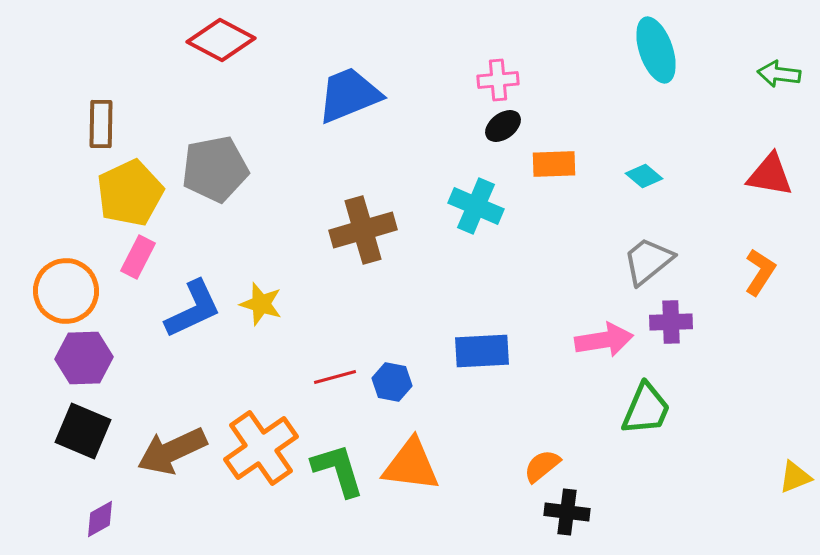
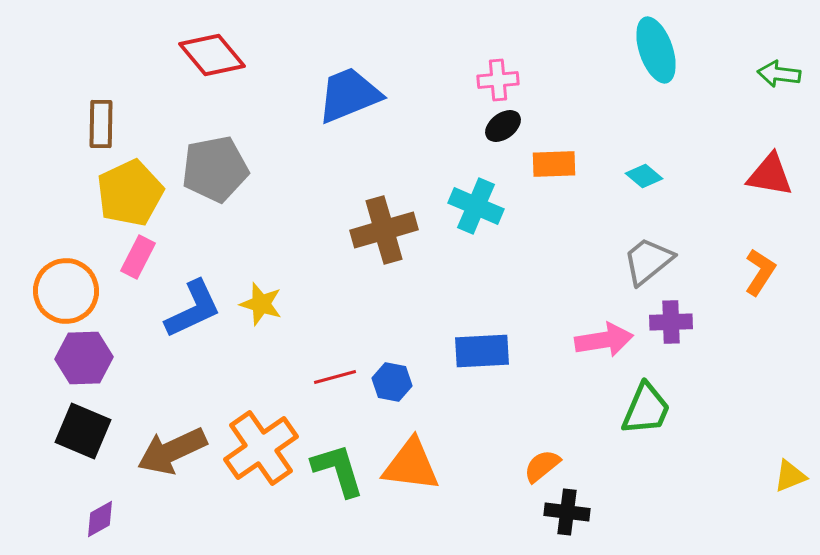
red diamond: moved 9 px left, 15 px down; rotated 22 degrees clockwise
brown cross: moved 21 px right
yellow triangle: moved 5 px left, 1 px up
